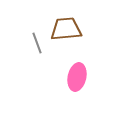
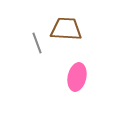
brown trapezoid: rotated 8 degrees clockwise
